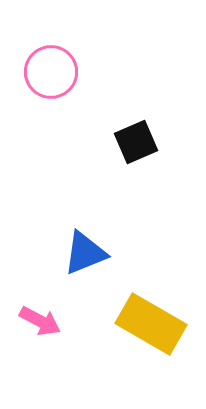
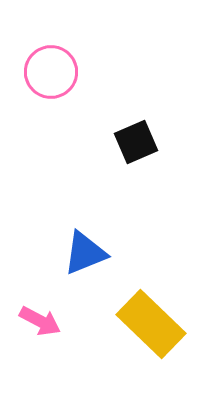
yellow rectangle: rotated 14 degrees clockwise
